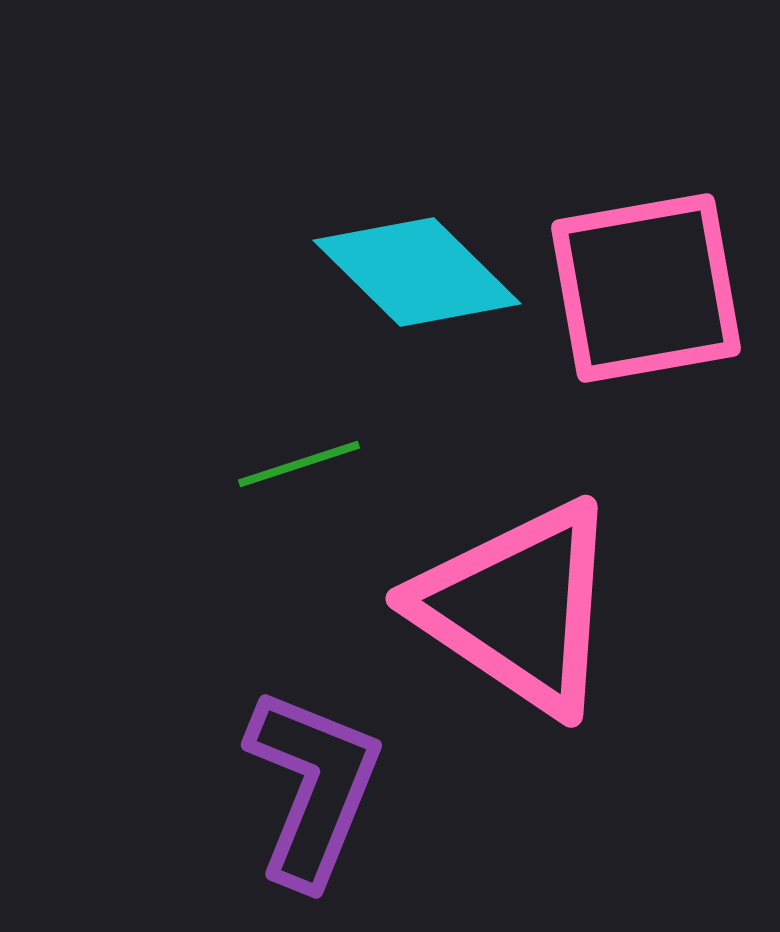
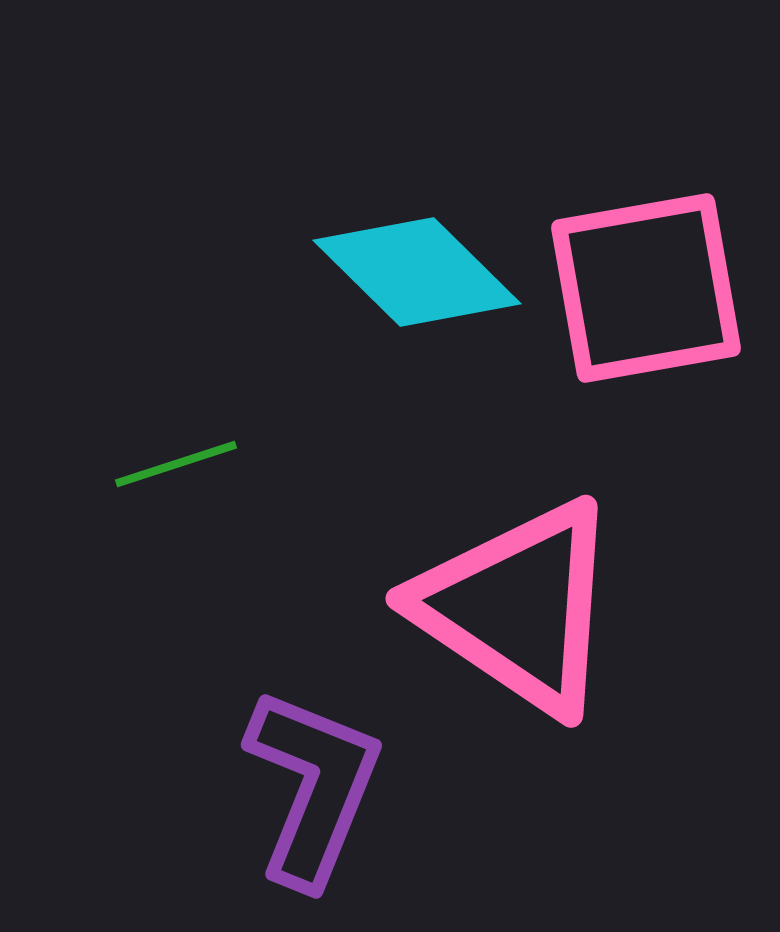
green line: moved 123 px left
